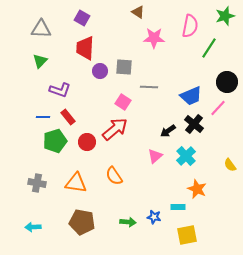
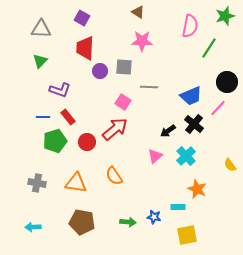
pink star: moved 12 px left, 3 px down
